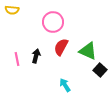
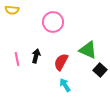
red semicircle: moved 15 px down
green triangle: moved 1 px up
